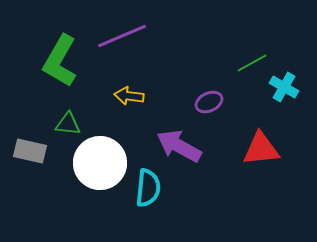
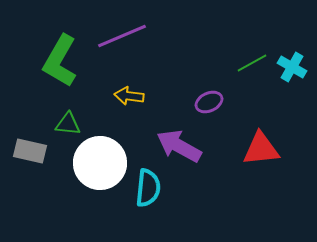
cyan cross: moved 8 px right, 20 px up
